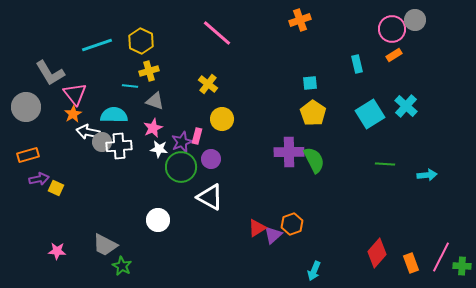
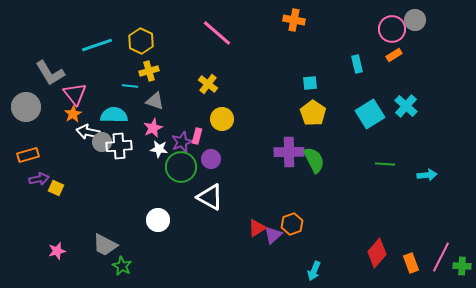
orange cross at (300, 20): moved 6 px left; rotated 30 degrees clockwise
pink star at (57, 251): rotated 18 degrees counterclockwise
